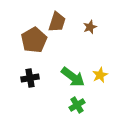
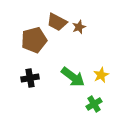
brown trapezoid: rotated 100 degrees clockwise
brown star: moved 11 px left
brown pentagon: rotated 15 degrees clockwise
yellow star: moved 1 px right
green cross: moved 17 px right, 1 px up
